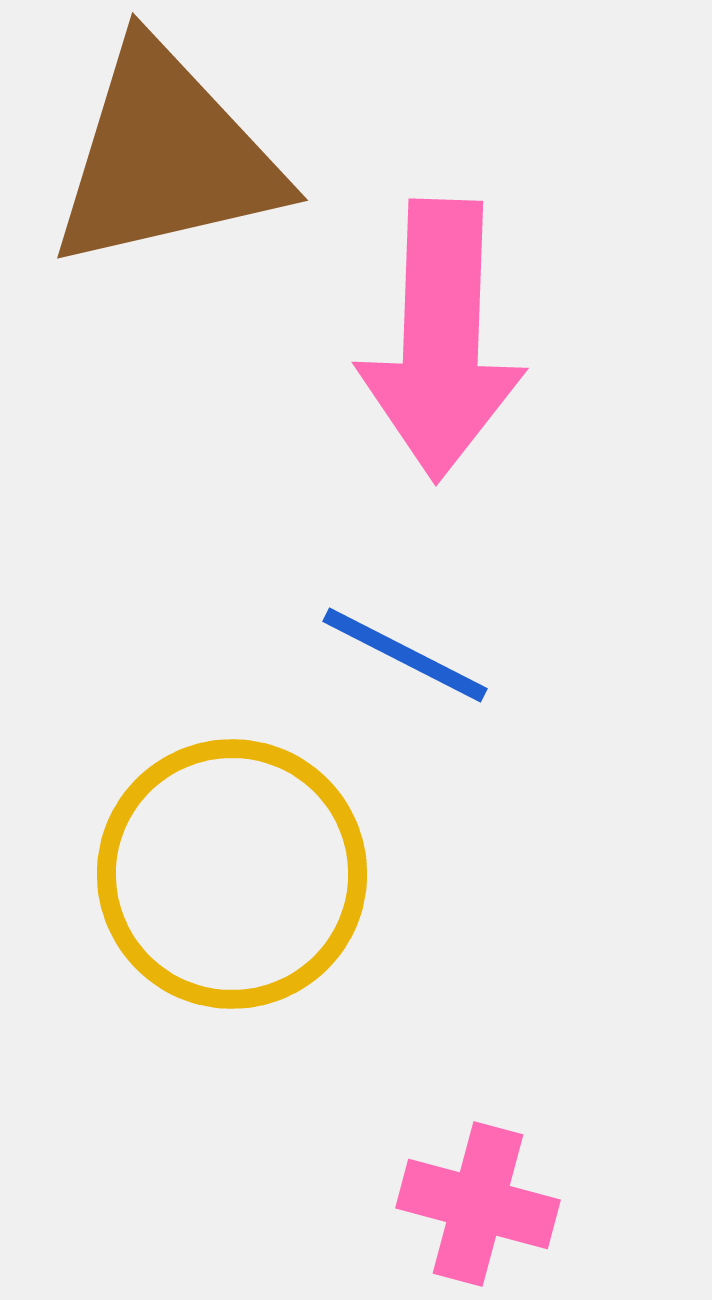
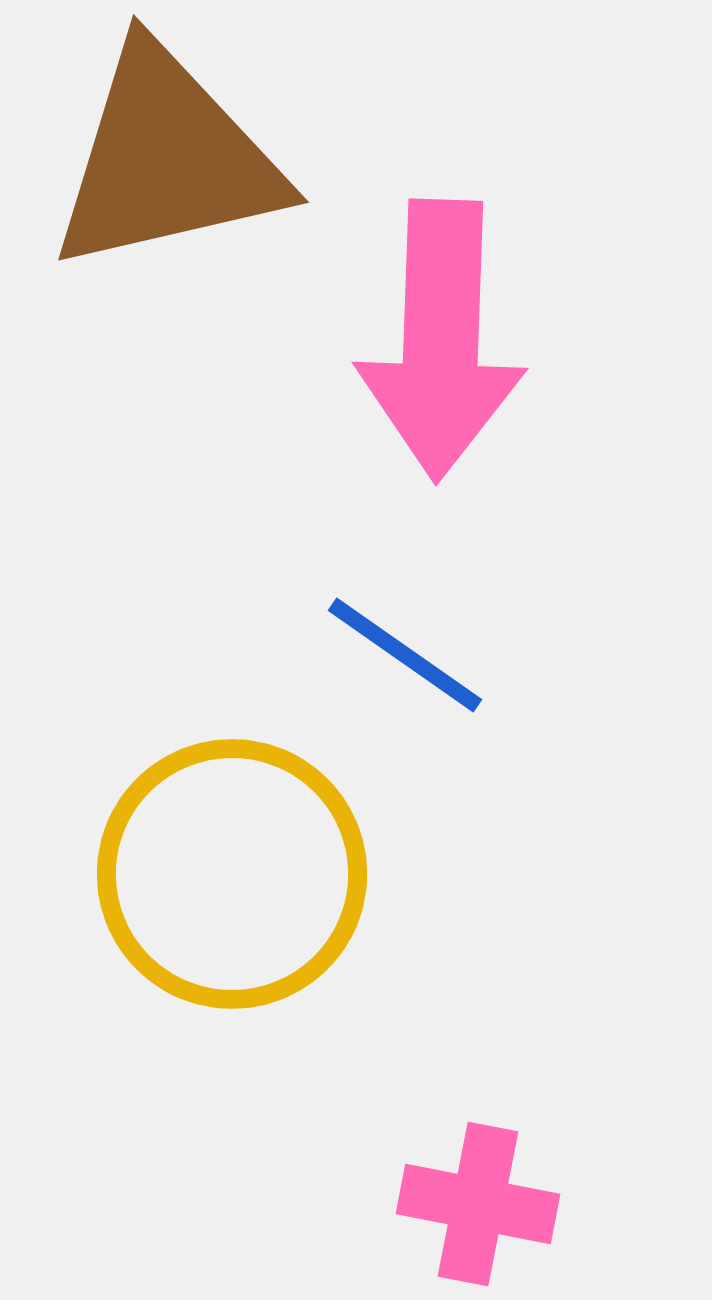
brown triangle: moved 1 px right, 2 px down
blue line: rotated 8 degrees clockwise
pink cross: rotated 4 degrees counterclockwise
